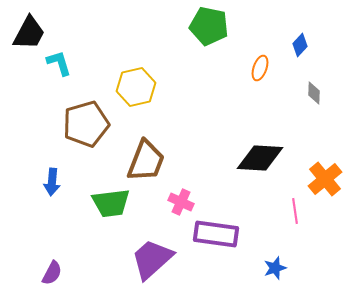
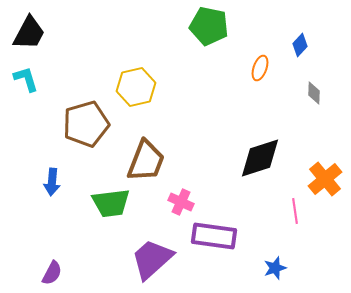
cyan L-shape: moved 33 px left, 16 px down
black diamond: rotated 21 degrees counterclockwise
purple rectangle: moved 2 px left, 2 px down
